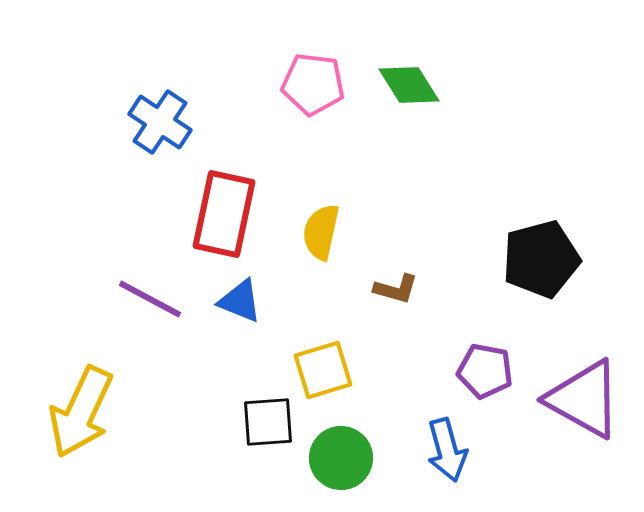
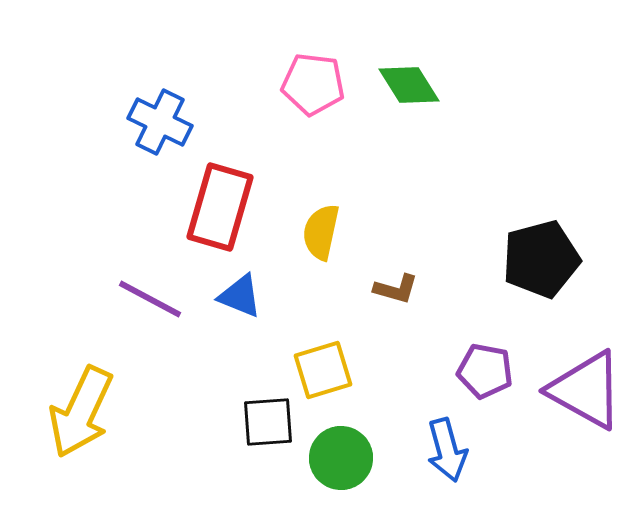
blue cross: rotated 8 degrees counterclockwise
red rectangle: moved 4 px left, 7 px up; rotated 4 degrees clockwise
blue triangle: moved 5 px up
purple triangle: moved 2 px right, 9 px up
